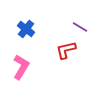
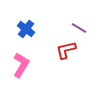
purple line: moved 1 px left, 1 px down
pink L-shape: moved 2 px up
